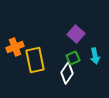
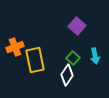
purple square: moved 1 px right, 8 px up
green square: rotated 24 degrees counterclockwise
white diamond: moved 2 px down
